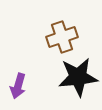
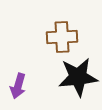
brown cross: rotated 16 degrees clockwise
